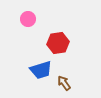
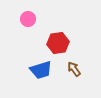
brown arrow: moved 10 px right, 14 px up
